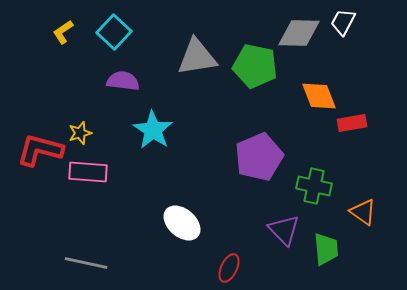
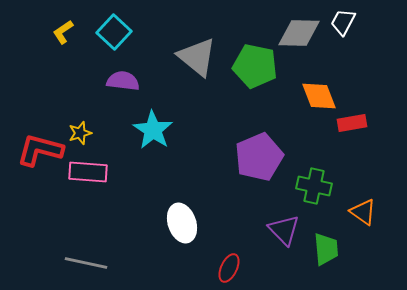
gray triangle: rotated 48 degrees clockwise
white ellipse: rotated 30 degrees clockwise
